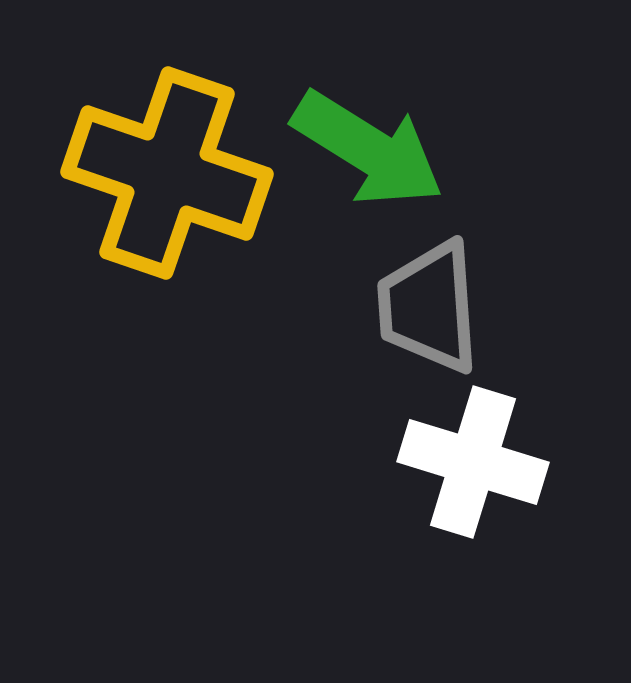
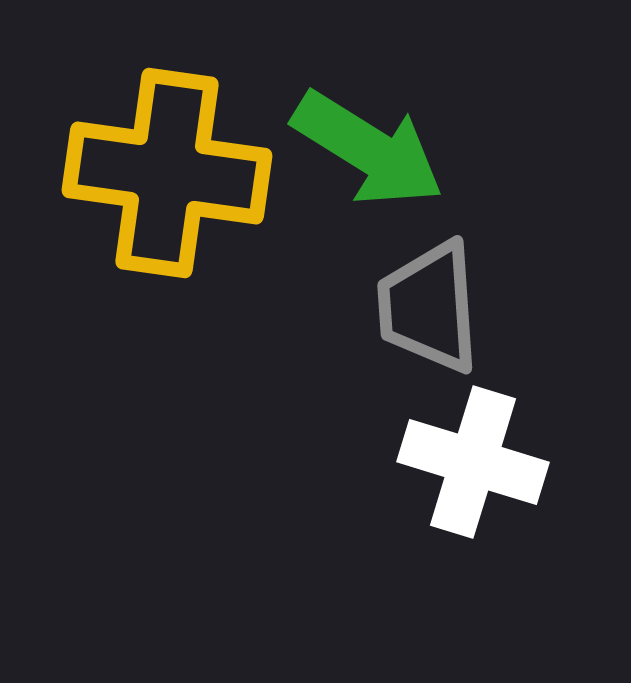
yellow cross: rotated 11 degrees counterclockwise
